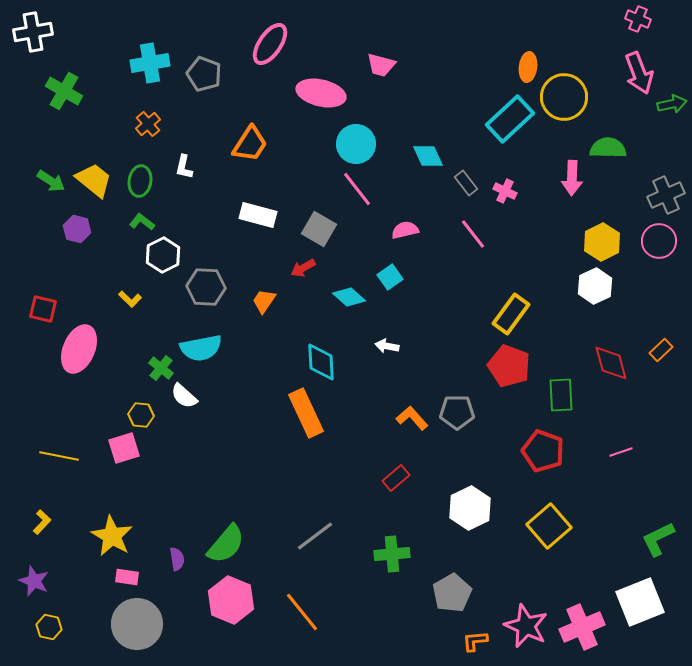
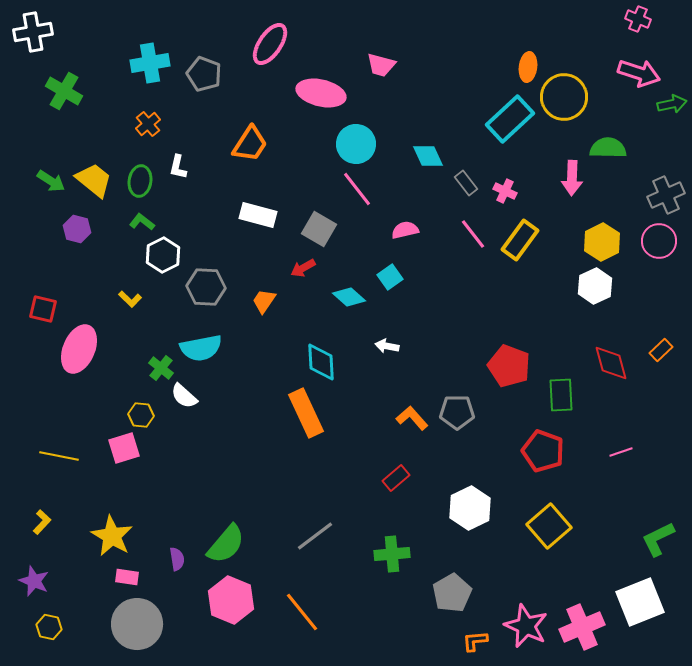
pink arrow at (639, 73): rotated 51 degrees counterclockwise
white L-shape at (184, 167): moved 6 px left
yellow rectangle at (511, 314): moved 9 px right, 74 px up
